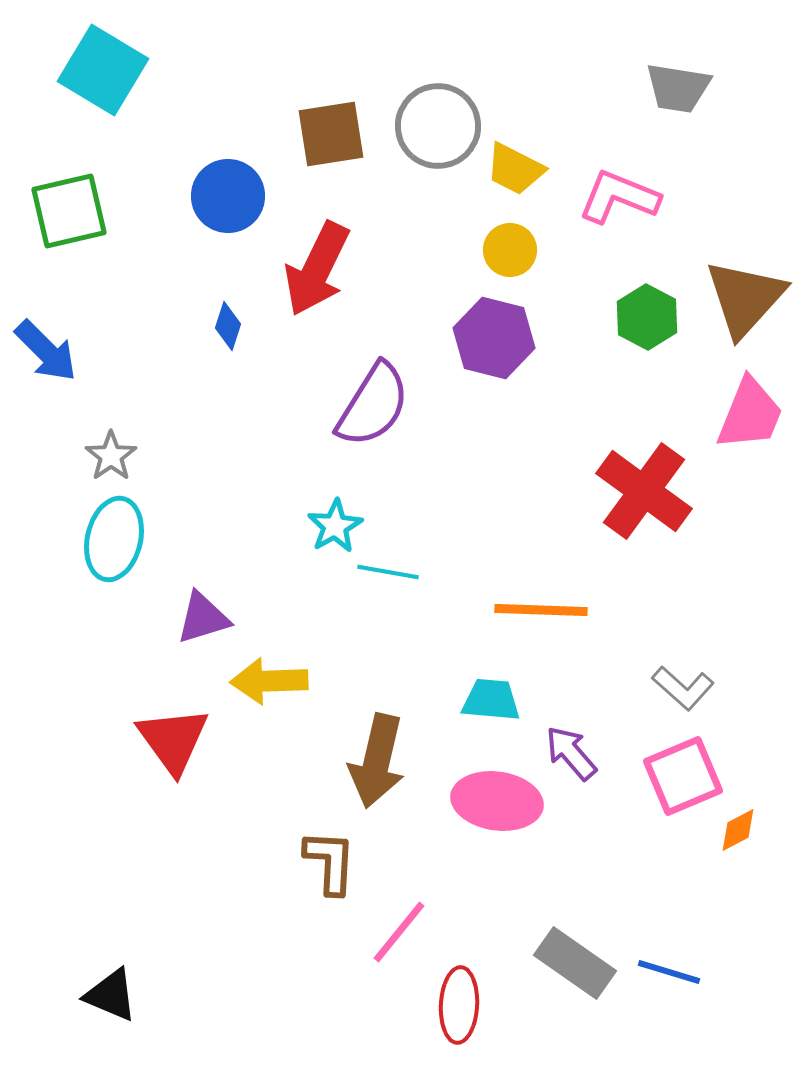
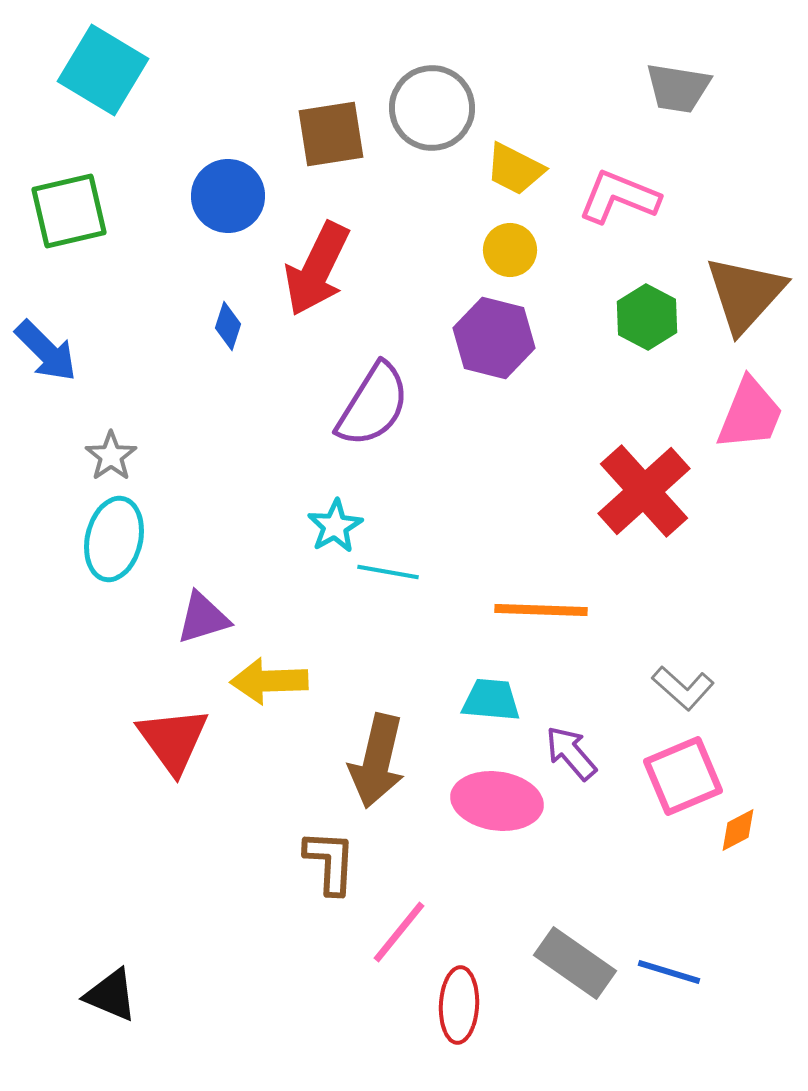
gray circle: moved 6 px left, 18 px up
brown triangle: moved 4 px up
red cross: rotated 12 degrees clockwise
